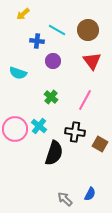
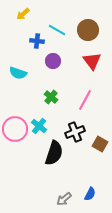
black cross: rotated 30 degrees counterclockwise
gray arrow: moved 1 px left; rotated 84 degrees counterclockwise
